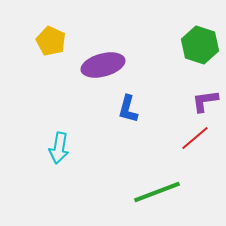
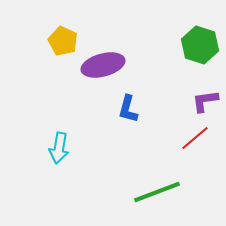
yellow pentagon: moved 12 px right
